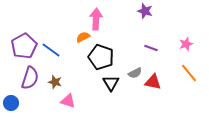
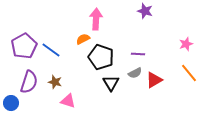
orange semicircle: moved 2 px down
purple line: moved 13 px left, 6 px down; rotated 16 degrees counterclockwise
purple semicircle: moved 1 px left, 4 px down
red triangle: moved 1 px right, 2 px up; rotated 42 degrees counterclockwise
